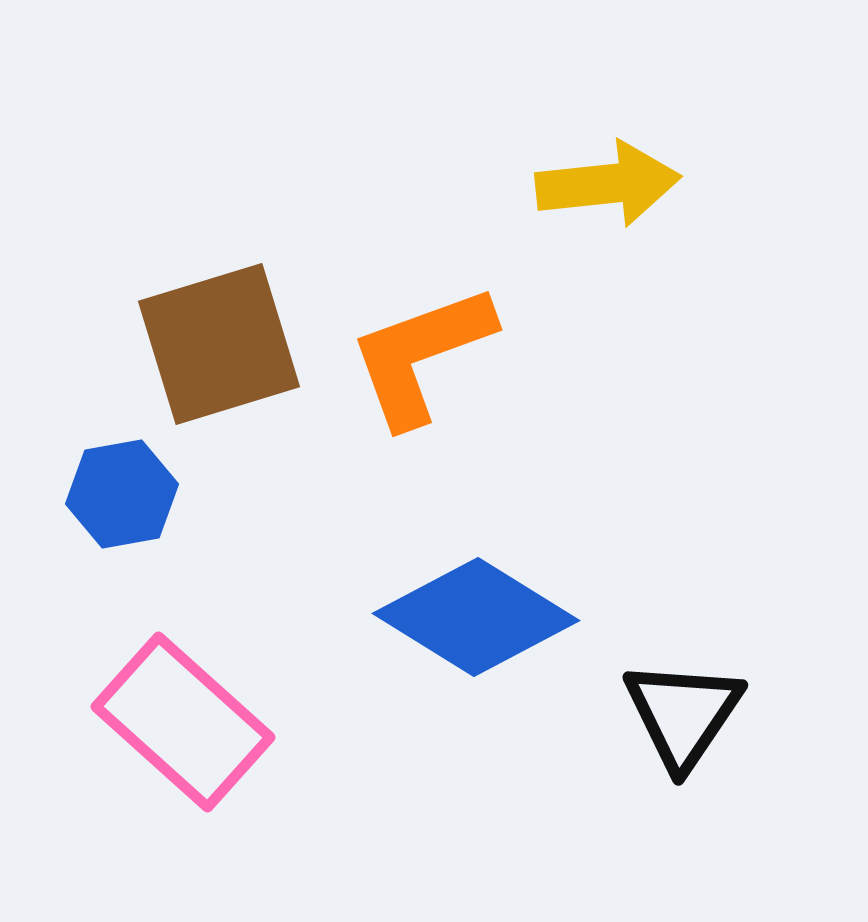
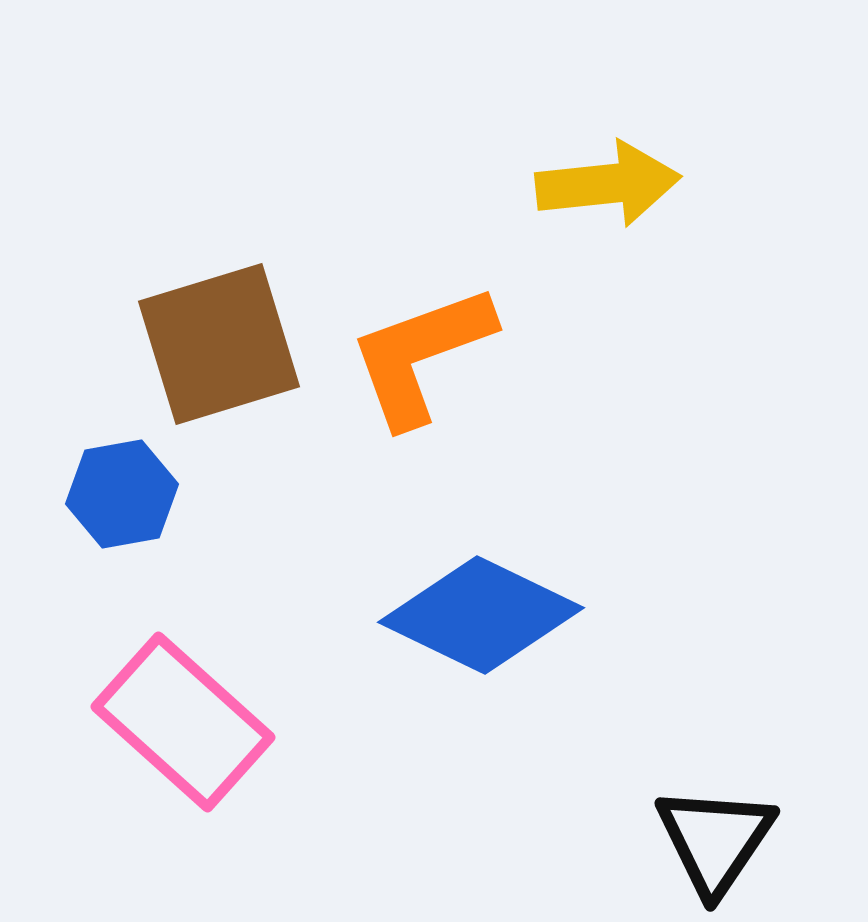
blue diamond: moved 5 px right, 2 px up; rotated 6 degrees counterclockwise
black triangle: moved 32 px right, 126 px down
